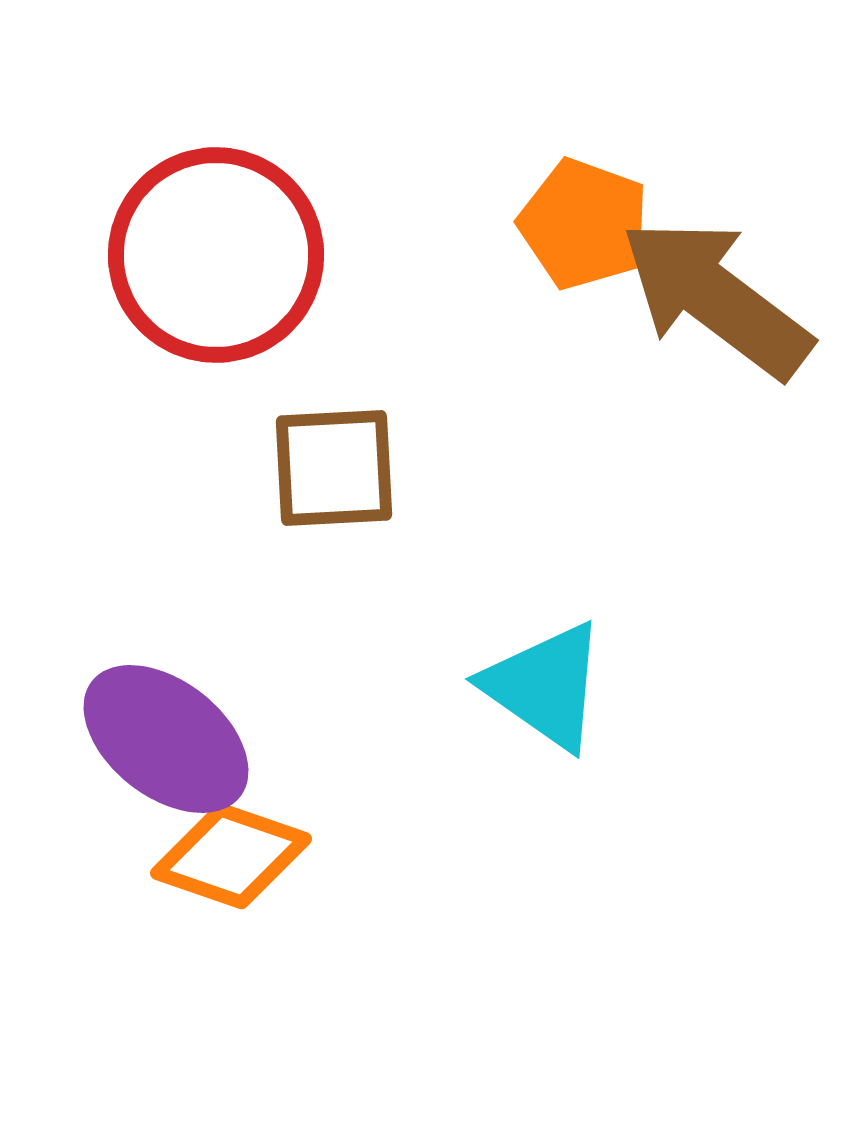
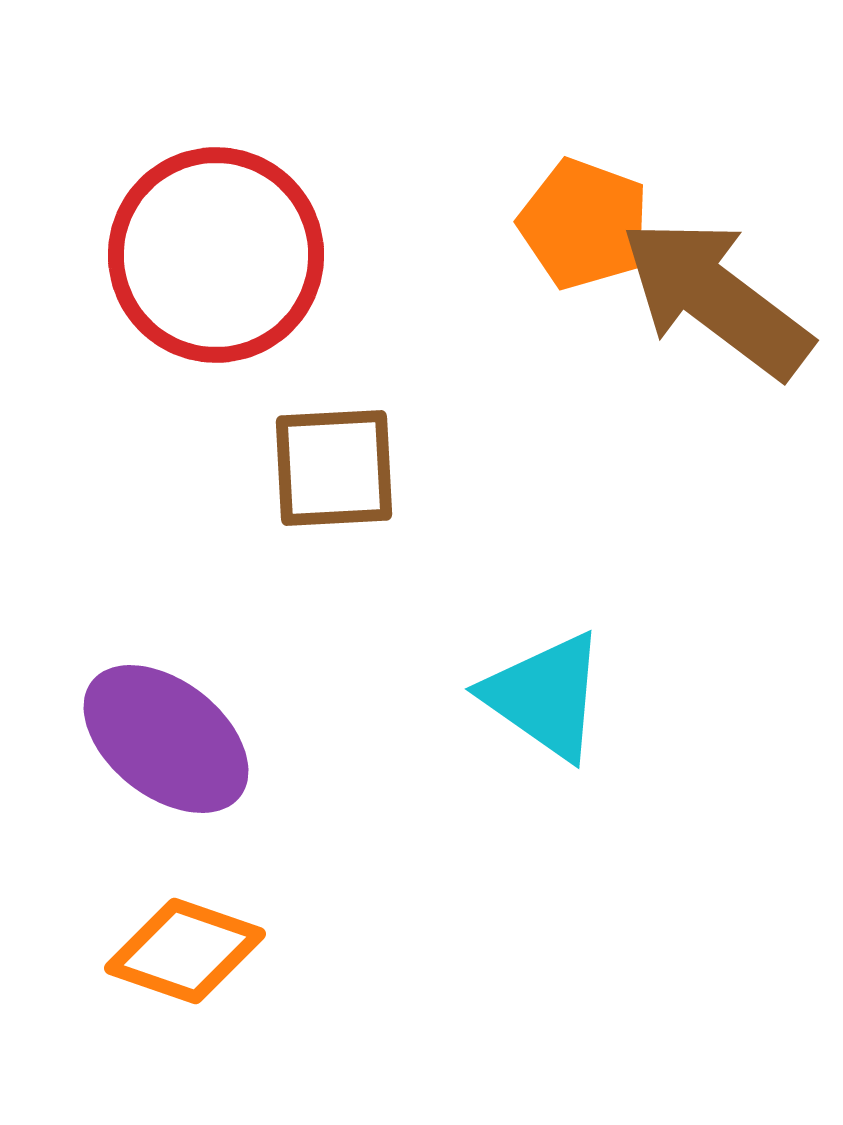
cyan triangle: moved 10 px down
orange diamond: moved 46 px left, 95 px down
